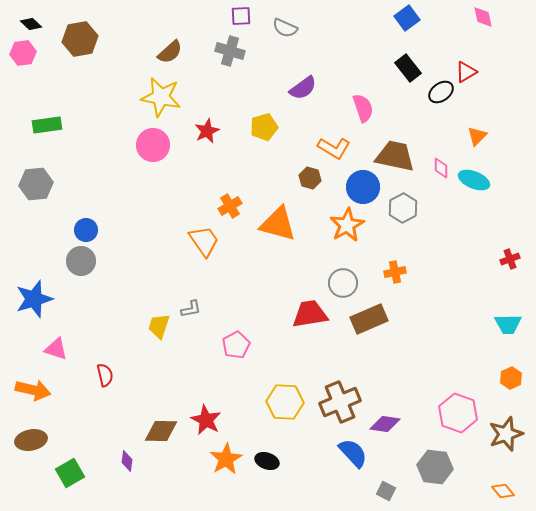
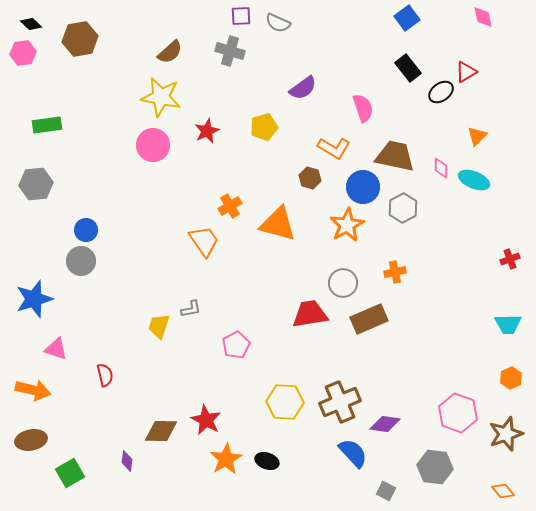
gray semicircle at (285, 28): moved 7 px left, 5 px up
